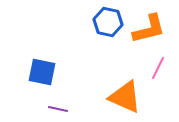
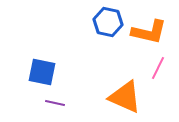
orange L-shape: moved 3 px down; rotated 27 degrees clockwise
purple line: moved 3 px left, 6 px up
